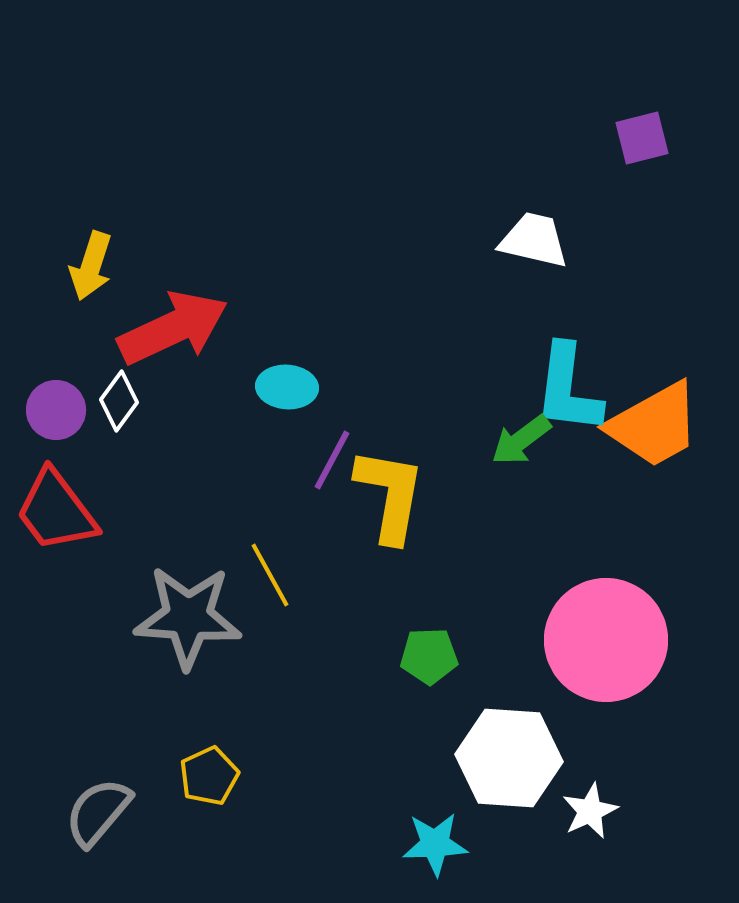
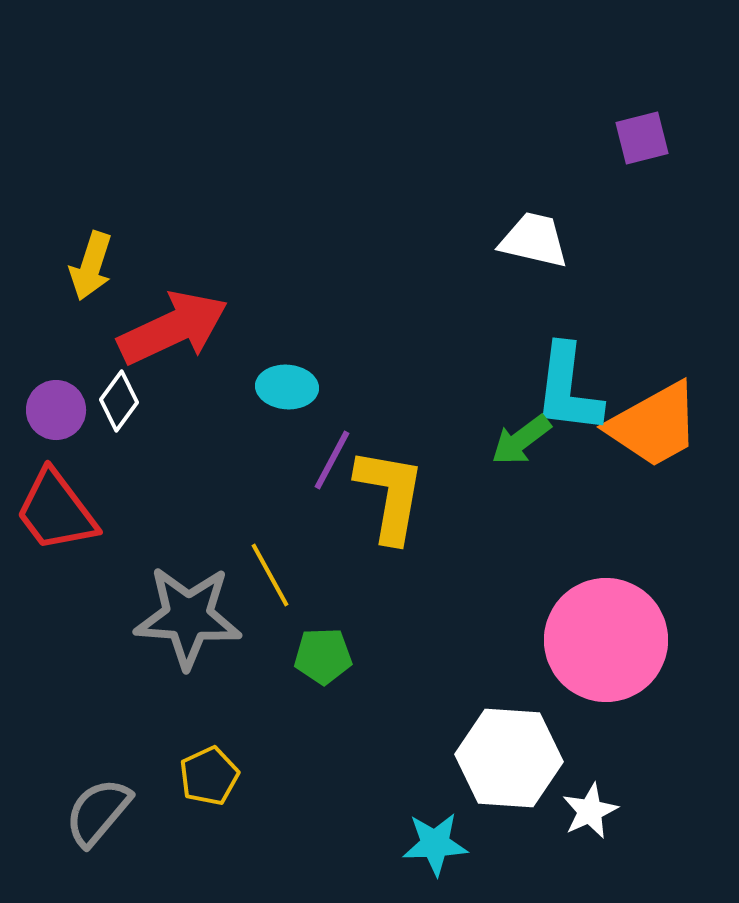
green pentagon: moved 106 px left
